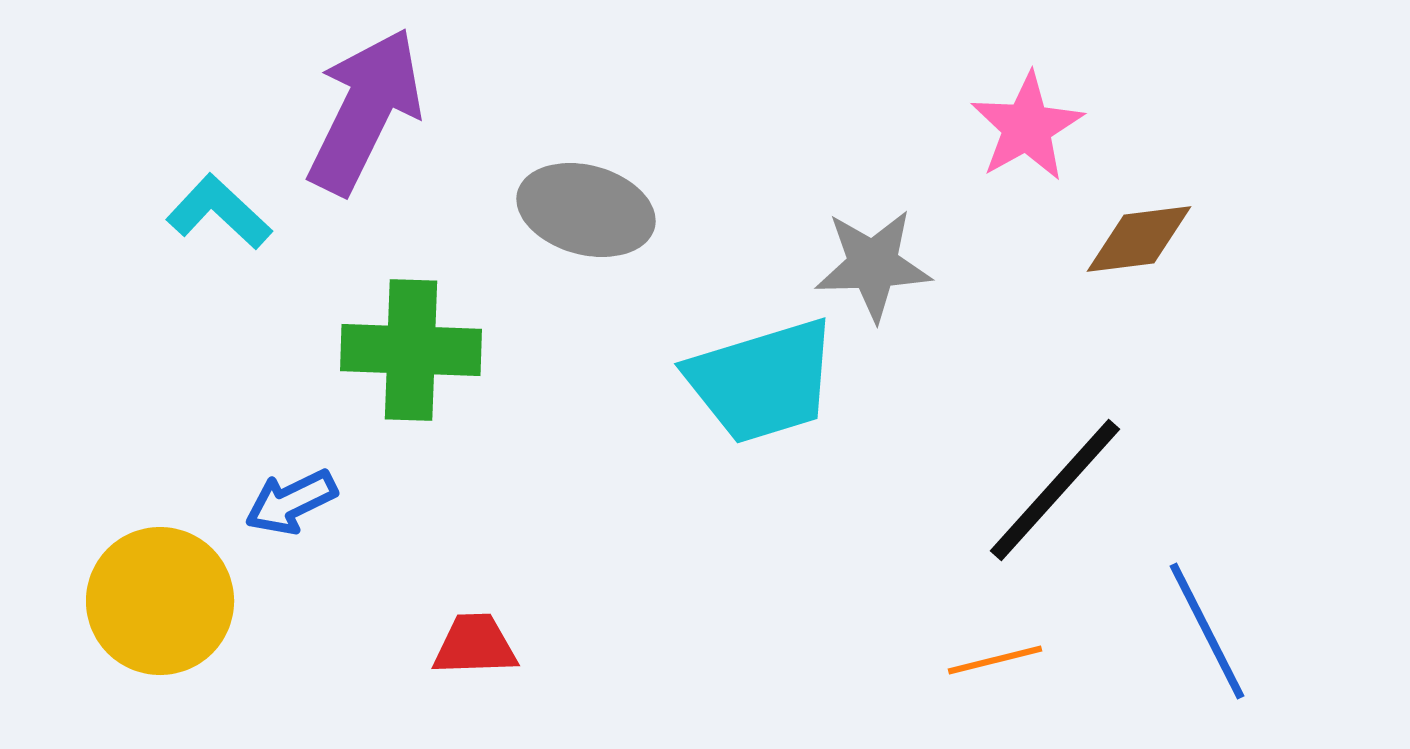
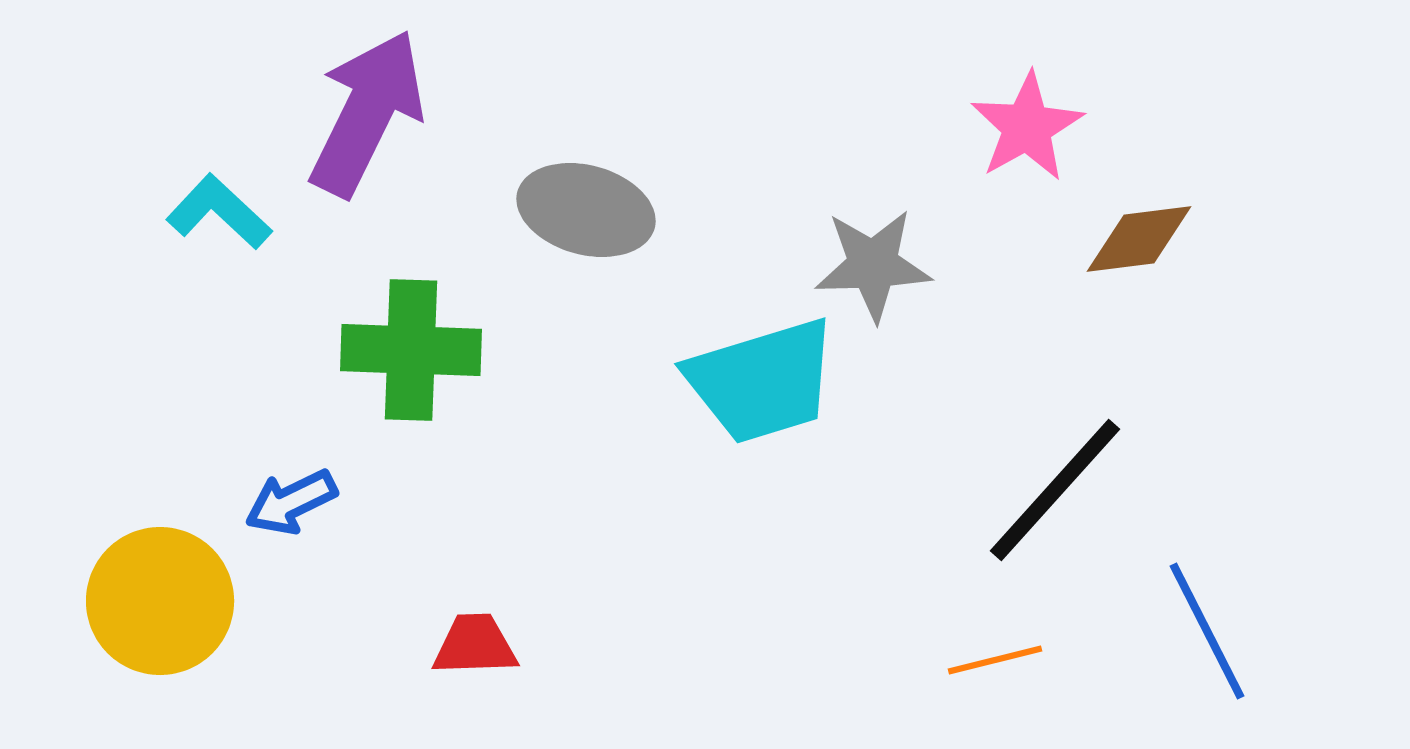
purple arrow: moved 2 px right, 2 px down
